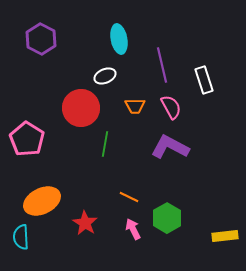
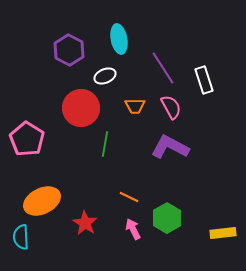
purple hexagon: moved 28 px right, 11 px down
purple line: moved 1 px right, 3 px down; rotated 20 degrees counterclockwise
yellow rectangle: moved 2 px left, 3 px up
